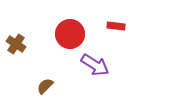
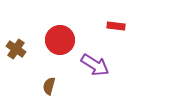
red circle: moved 10 px left, 6 px down
brown cross: moved 5 px down
brown semicircle: moved 4 px right; rotated 30 degrees counterclockwise
